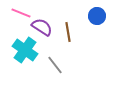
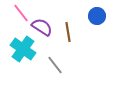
pink line: rotated 30 degrees clockwise
cyan cross: moved 2 px left, 1 px up
